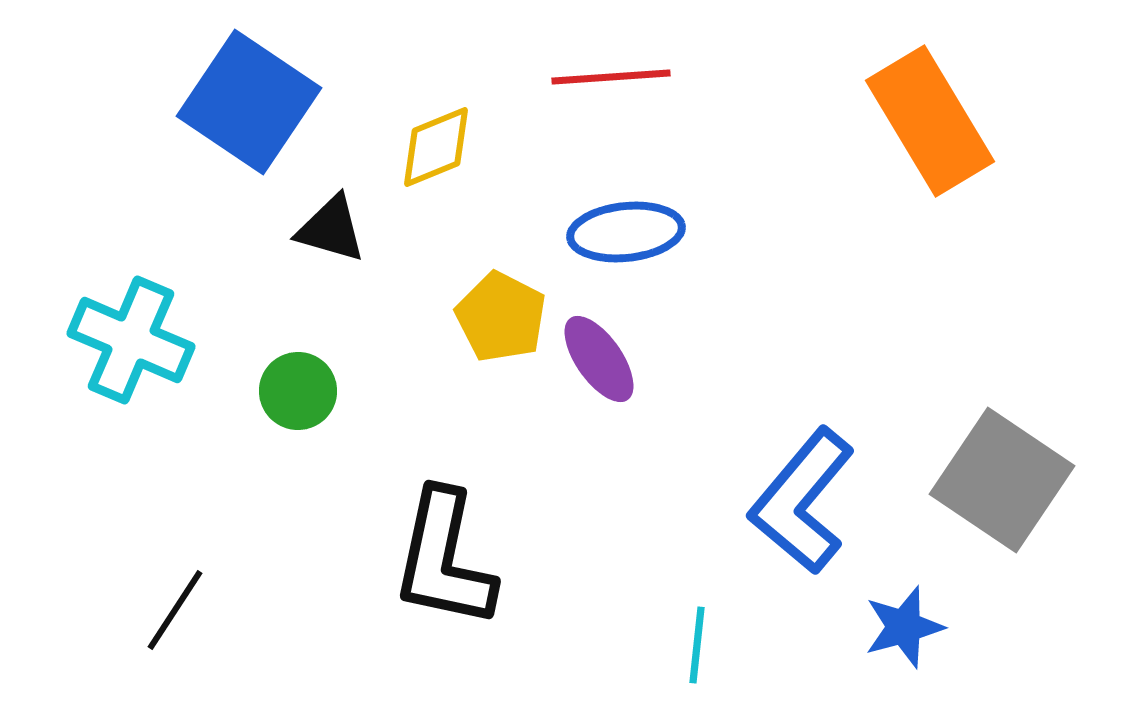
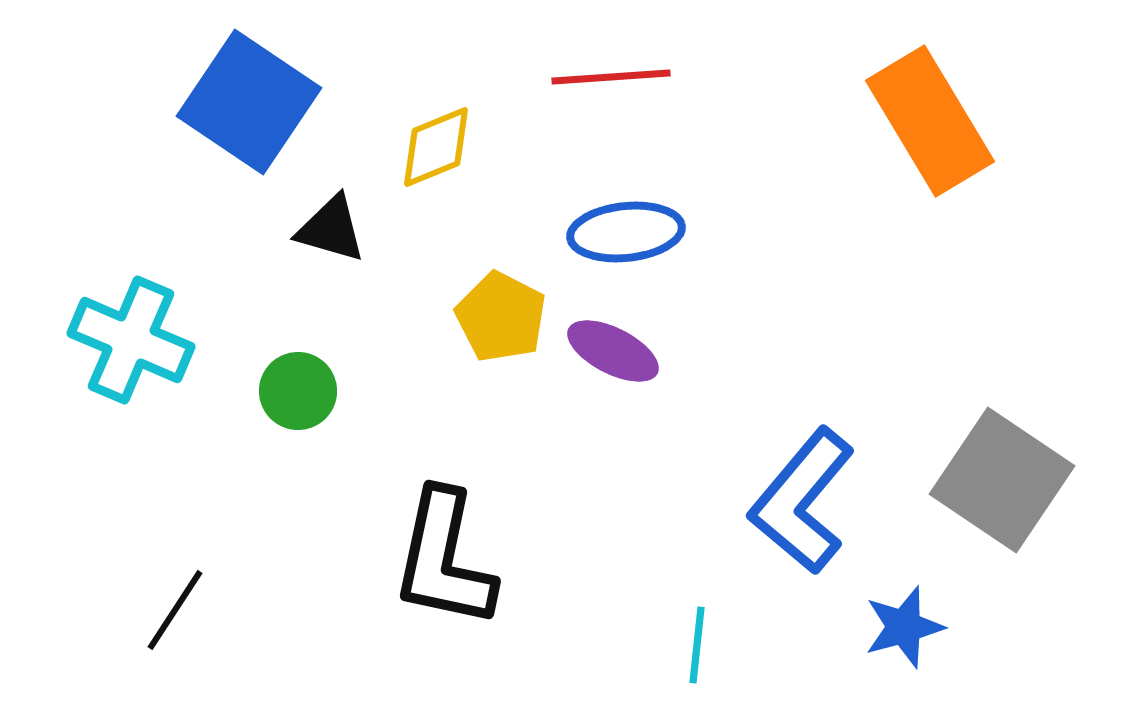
purple ellipse: moved 14 px right, 8 px up; rotated 28 degrees counterclockwise
